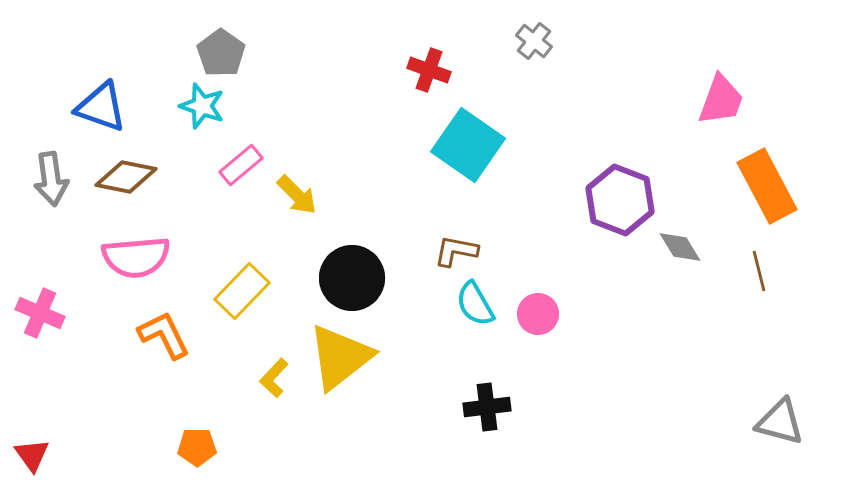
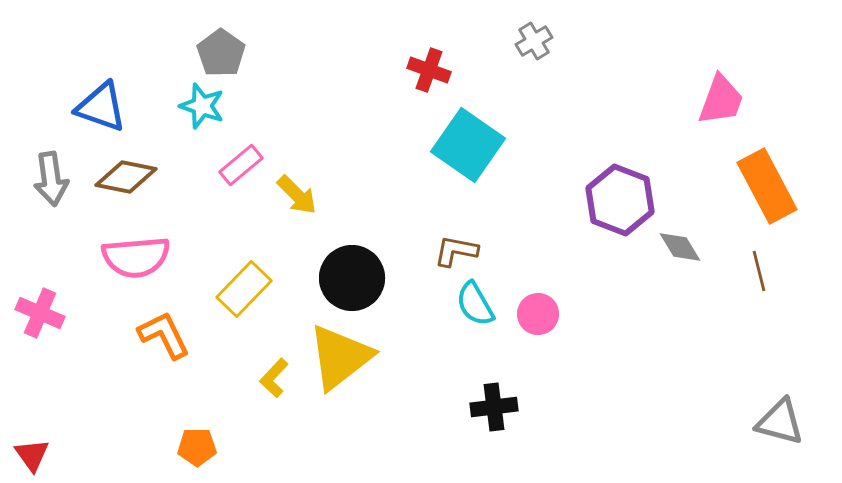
gray cross: rotated 21 degrees clockwise
yellow rectangle: moved 2 px right, 2 px up
black cross: moved 7 px right
